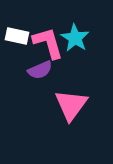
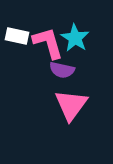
purple semicircle: moved 22 px right; rotated 35 degrees clockwise
